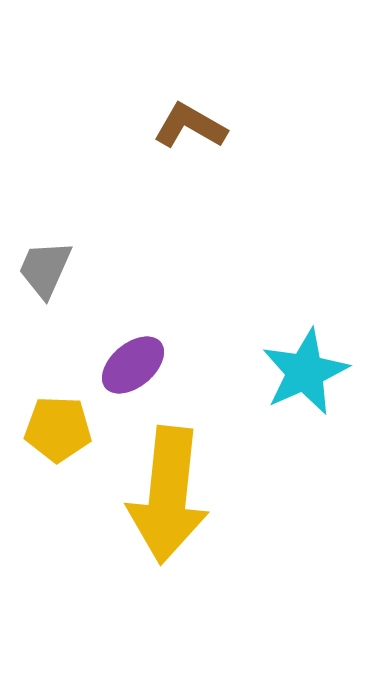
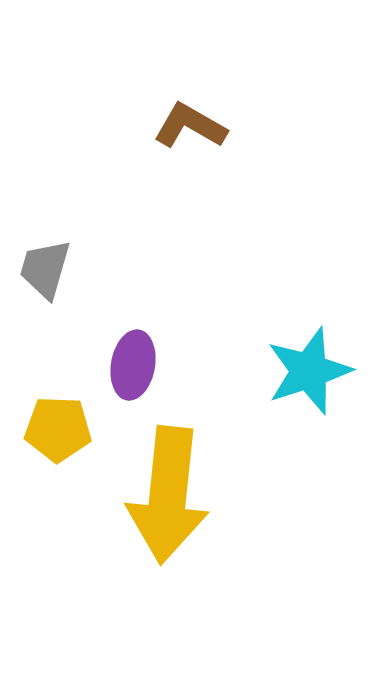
gray trapezoid: rotated 8 degrees counterclockwise
purple ellipse: rotated 40 degrees counterclockwise
cyan star: moved 4 px right, 1 px up; rotated 6 degrees clockwise
